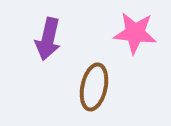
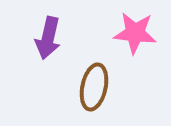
purple arrow: moved 1 px up
